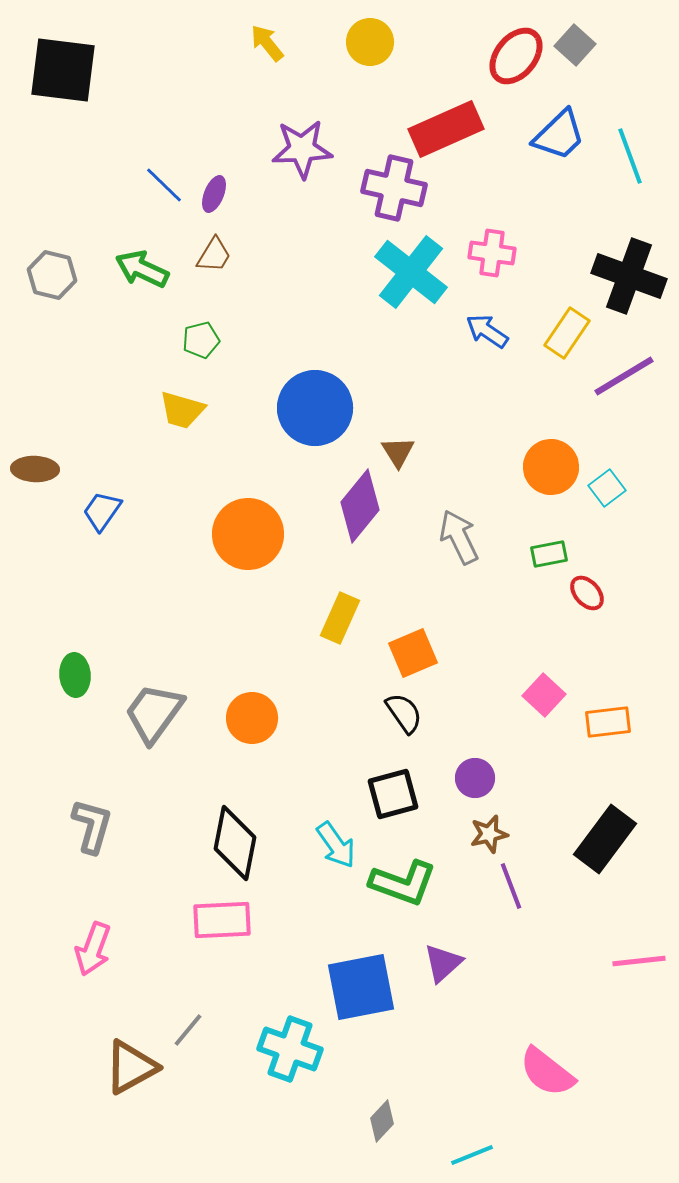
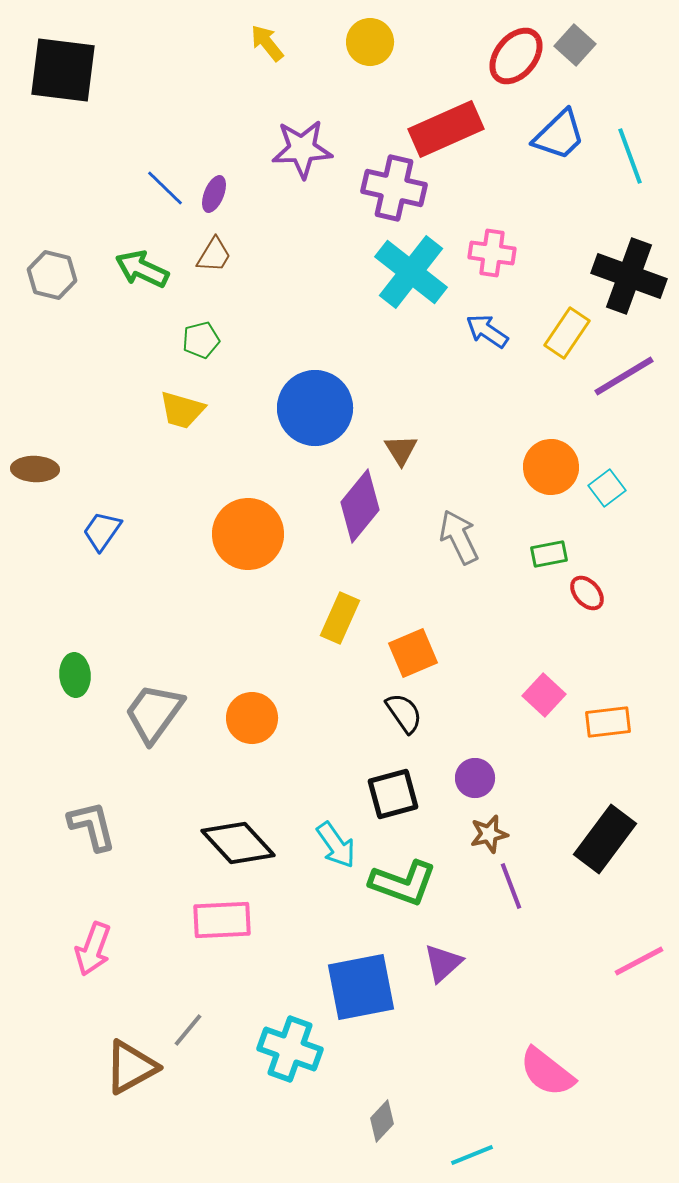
blue line at (164, 185): moved 1 px right, 3 px down
brown triangle at (398, 452): moved 3 px right, 2 px up
blue trapezoid at (102, 511): moved 20 px down
gray L-shape at (92, 826): rotated 30 degrees counterclockwise
black diamond at (235, 843): moved 3 px right; rotated 54 degrees counterclockwise
pink line at (639, 961): rotated 22 degrees counterclockwise
